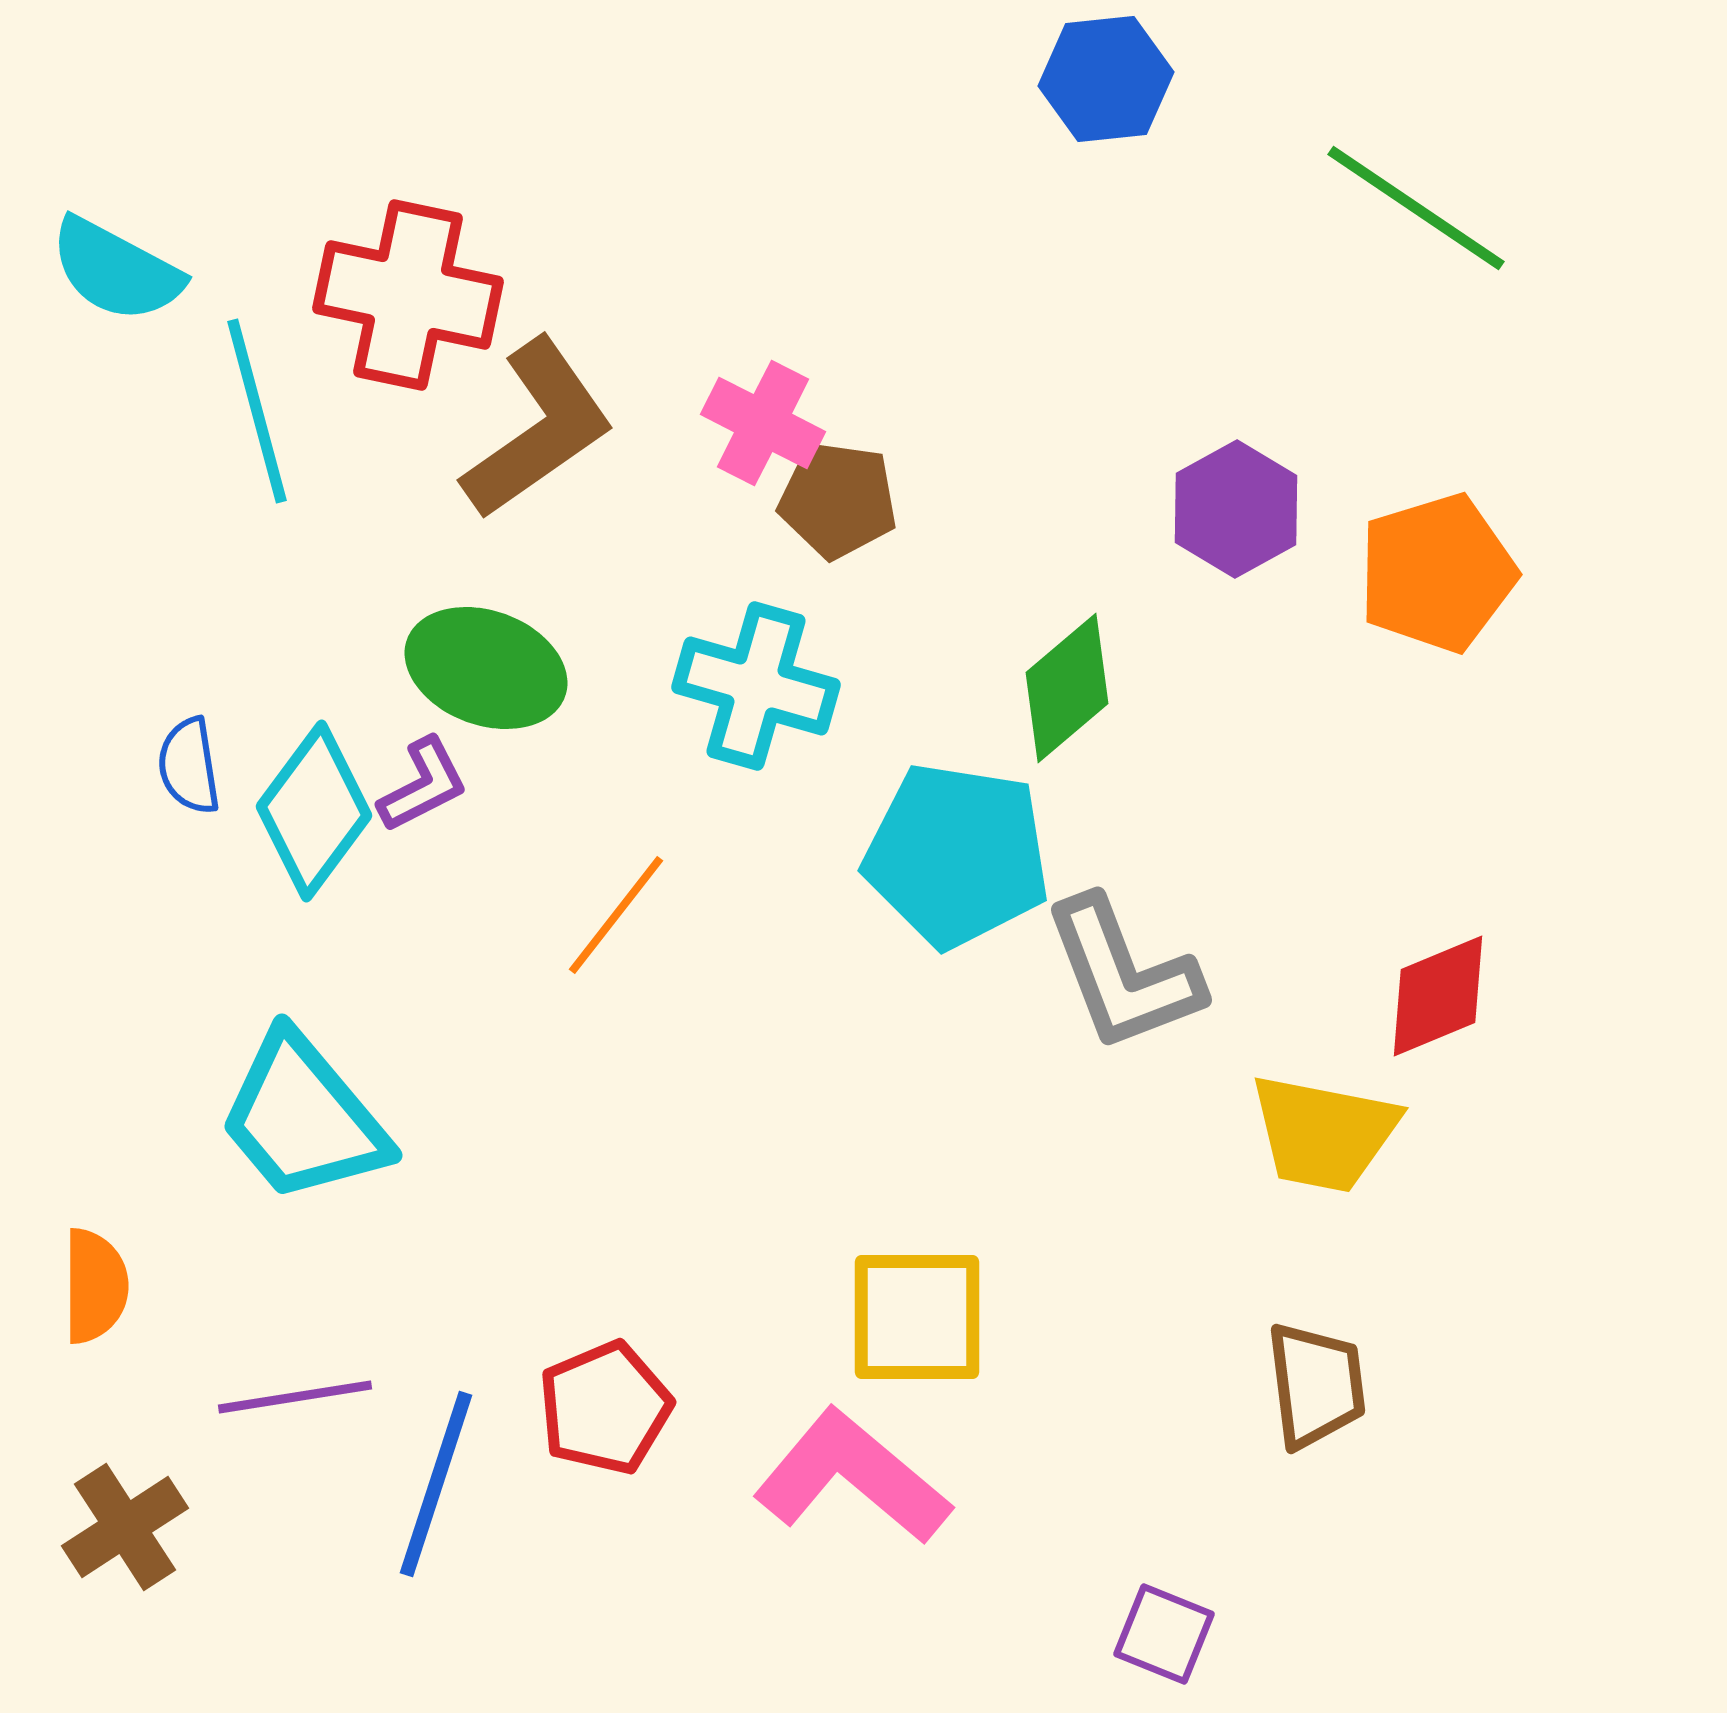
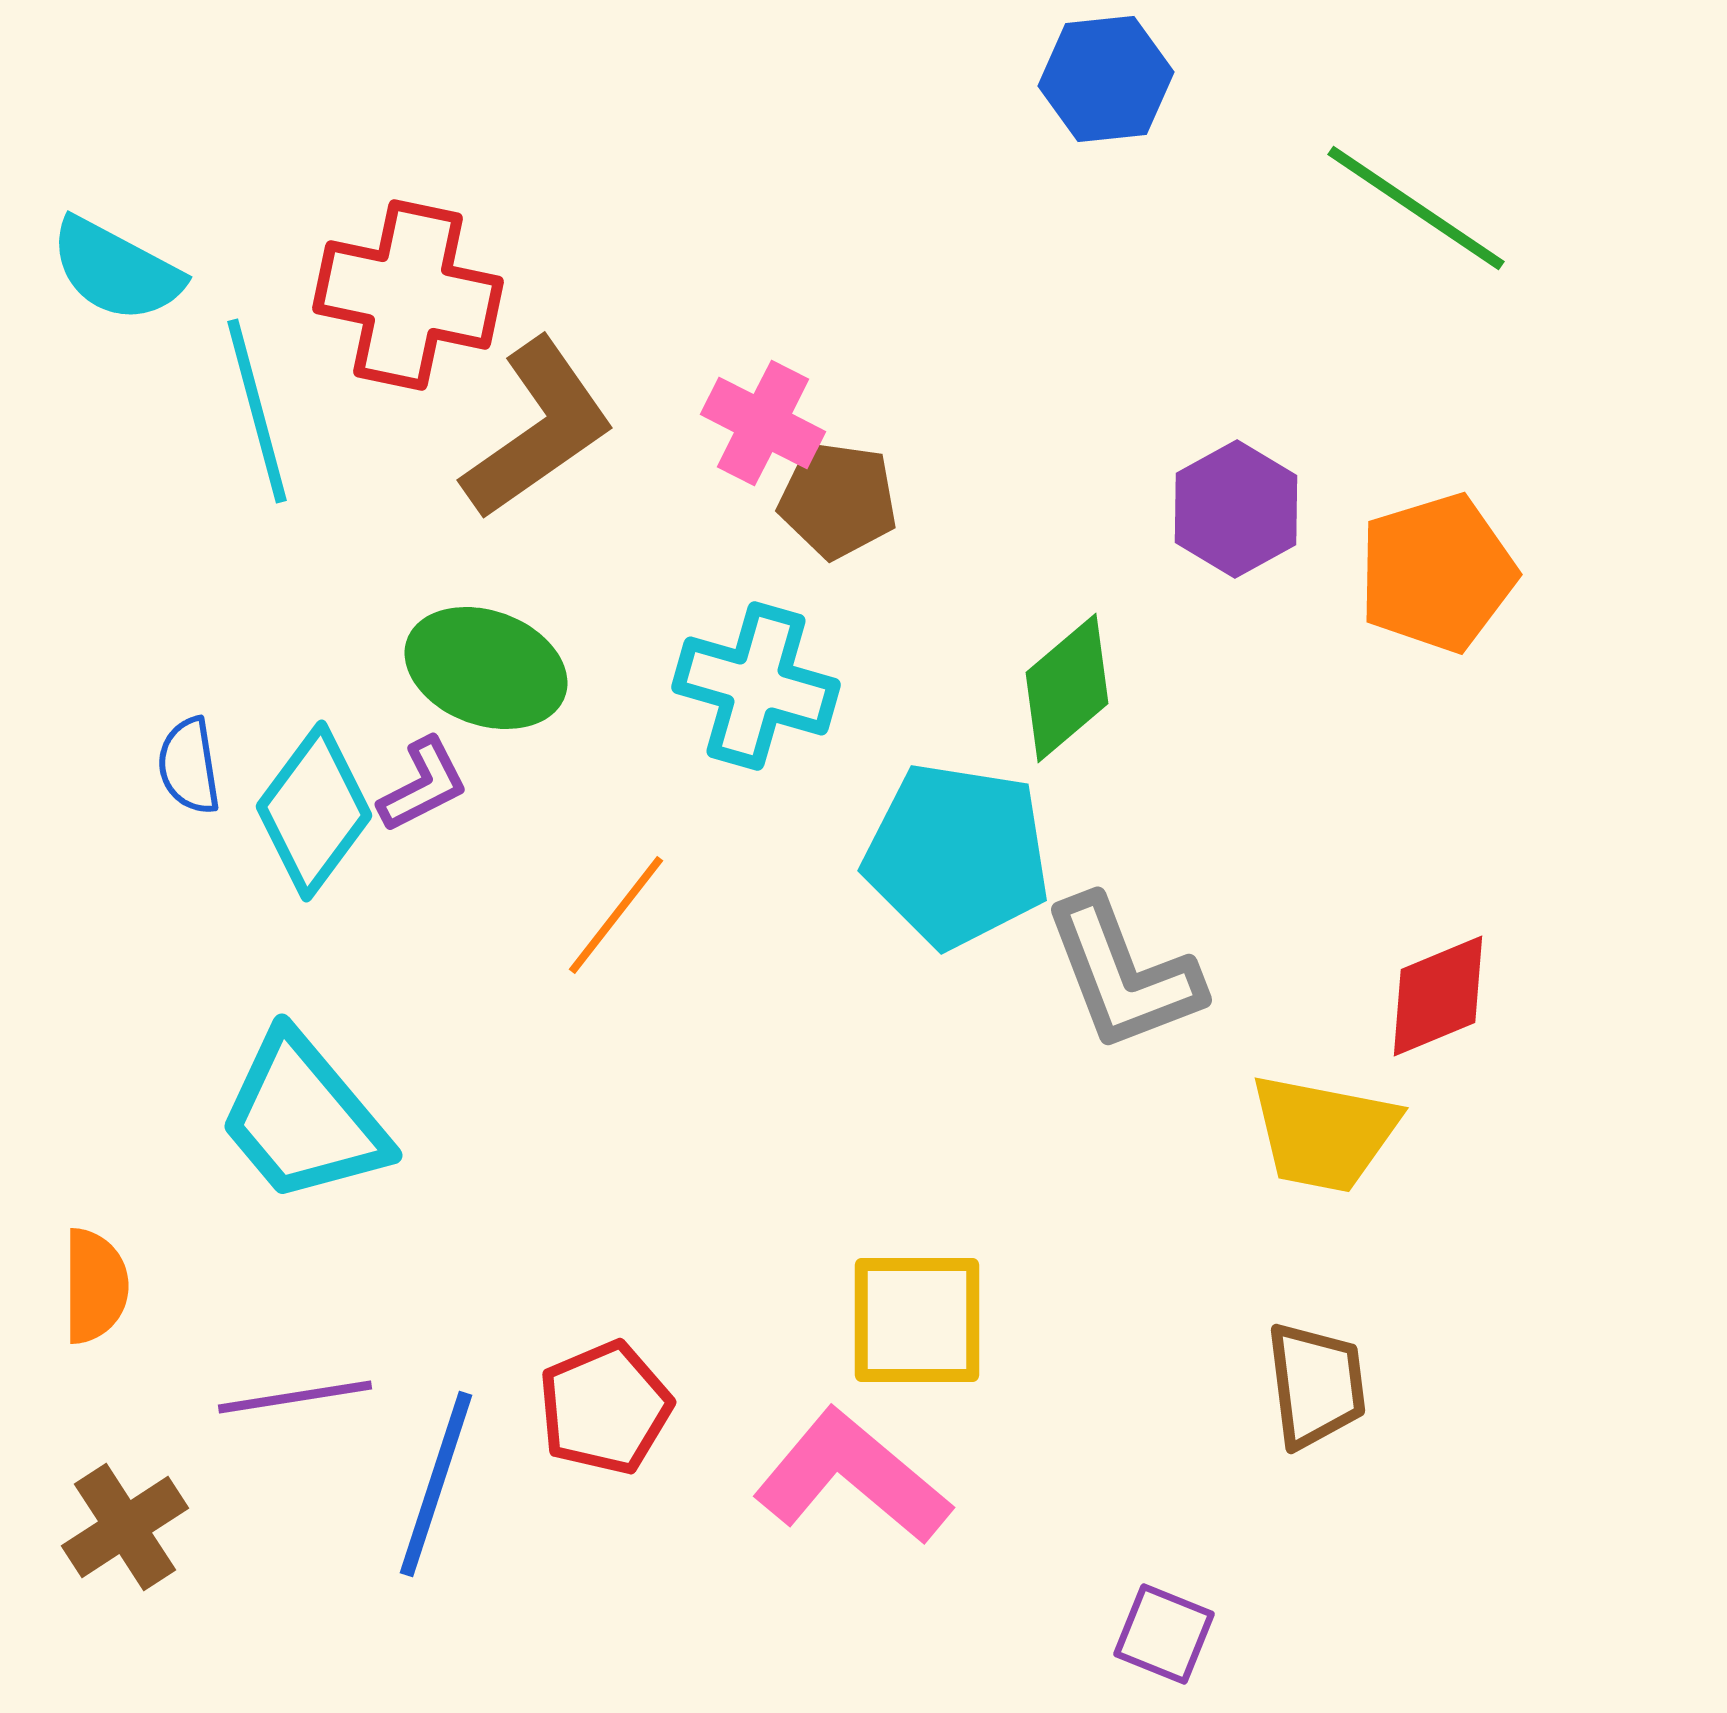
yellow square: moved 3 px down
